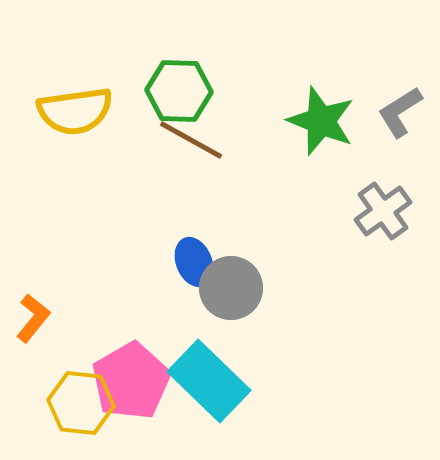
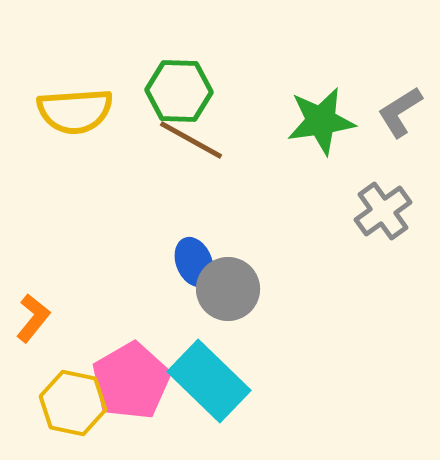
yellow semicircle: rotated 4 degrees clockwise
green star: rotated 30 degrees counterclockwise
gray circle: moved 3 px left, 1 px down
yellow hexagon: moved 8 px left; rotated 6 degrees clockwise
